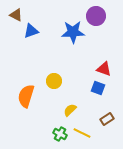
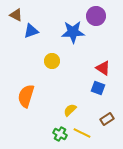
red triangle: moved 1 px left, 1 px up; rotated 14 degrees clockwise
yellow circle: moved 2 px left, 20 px up
